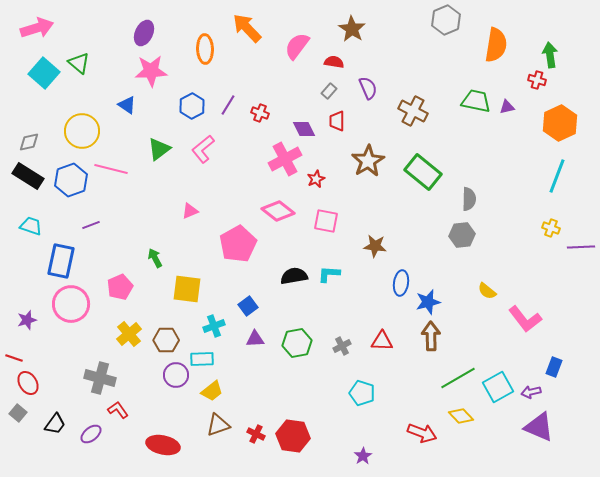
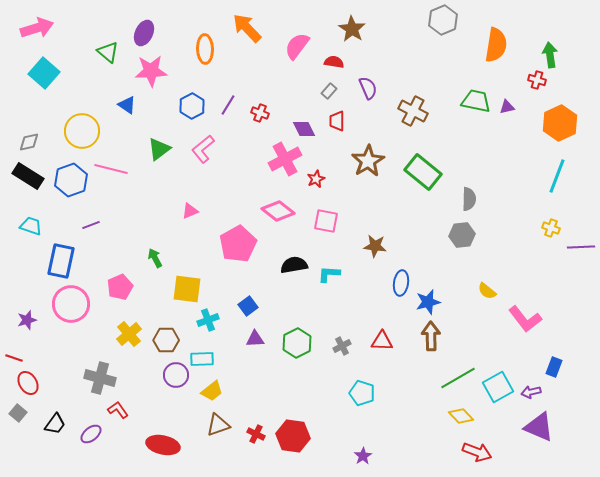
gray hexagon at (446, 20): moved 3 px left
green triangle at (79, 63): moved 29 px right, 11 px up
black semicircle at (294, 276): moved 11 px up
cyan cross at (214, 326): moved 6 px left, 6 px up
green hexagon at (297, 343): rotated 16 degrees counterclockwise
red arrow at (422, 433): moved 55 px right, 19 px down
